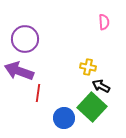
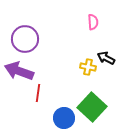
pink semicircle: moved 11 px left
black arrow: moved 5 px right, 28 px up
